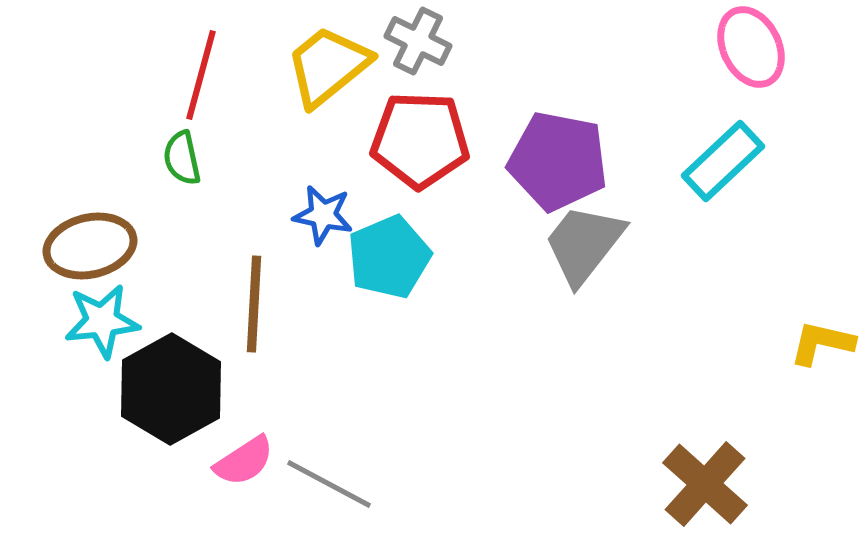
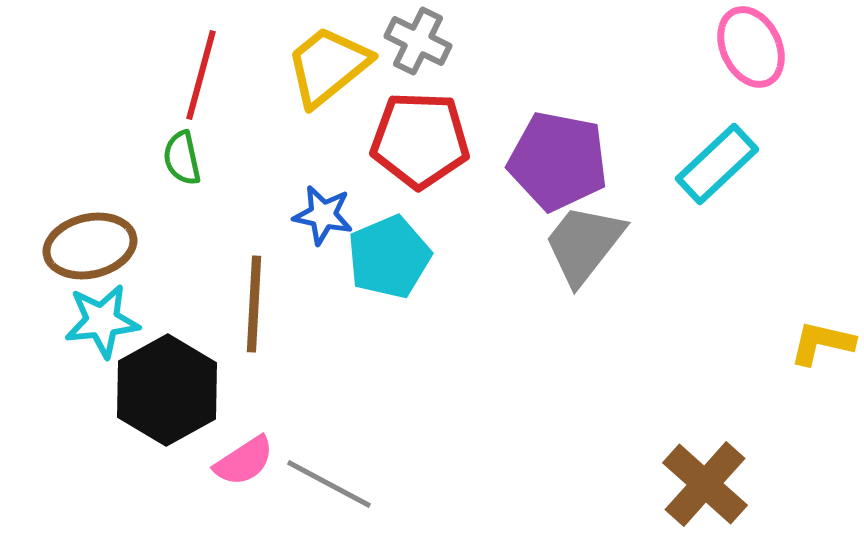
cyan rectangle: moved 6 px left, 3 px down
black hexagon: moved 4 px left, 1 px down
